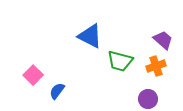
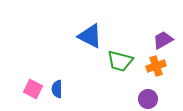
purple trapezoid: rotated 70 degrees counterclockwise
pink square: moved 14 px down; rotated 18 degrees counterclockwise
blue semicircle: moved 2 px up; rotated 36 degrees counterclockwise
